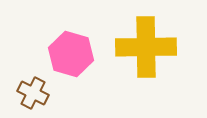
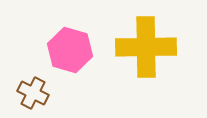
pink hexagon: moved 1 px left, 4 px up
